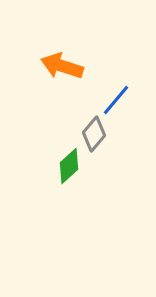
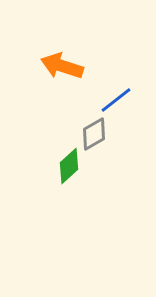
blue line: rotated 12 degrees clockwise
gray diamond: rotated 20 degrees clockwise
